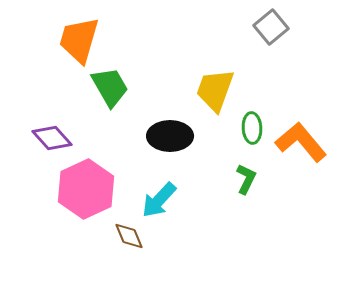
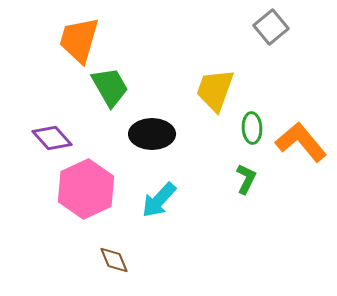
black ellipse: moved 18 px left, 2 px up
brown diamond: moved 15 px left, 24 px down
